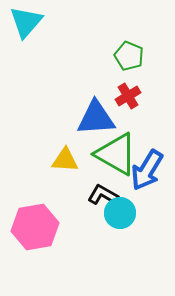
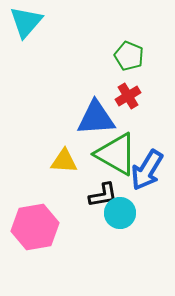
yellow triangle: moved 1 px left, 1 px down
black L-shape: rotated 140 degrees clockwise
